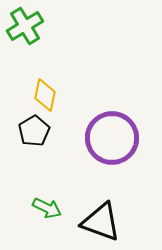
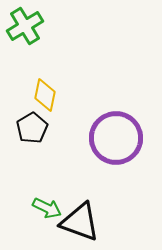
black pentagon: moved 2 px left, 3 px up
purple circle: moved 4 px right
black triangle: moved 21 px left
